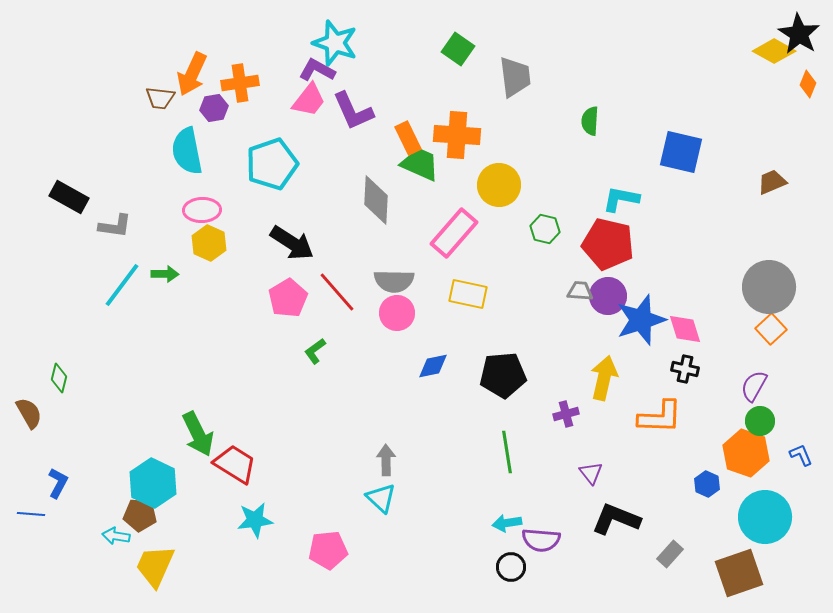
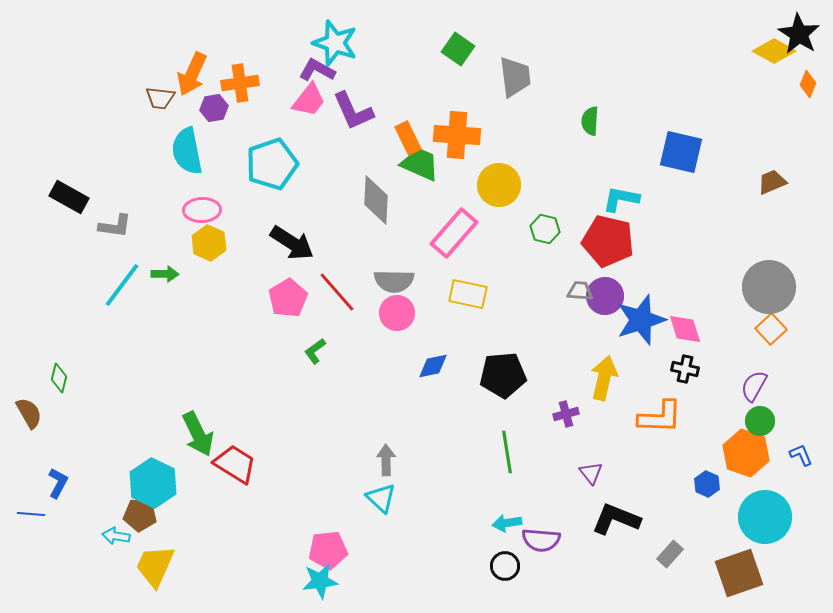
red pentagon at (608, 244): moved 3 px up
purple circle at (608, 296): moved 3 px left
cyan star at (255, 520): moved 65 px right, 61 px down
black circle at (511, 567): moved 6 px left, 1 px up
